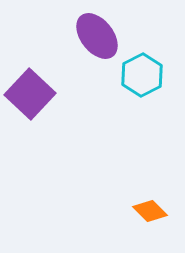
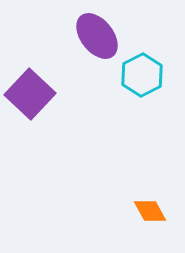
orange diamond: rotated 16 degrees clockwise
